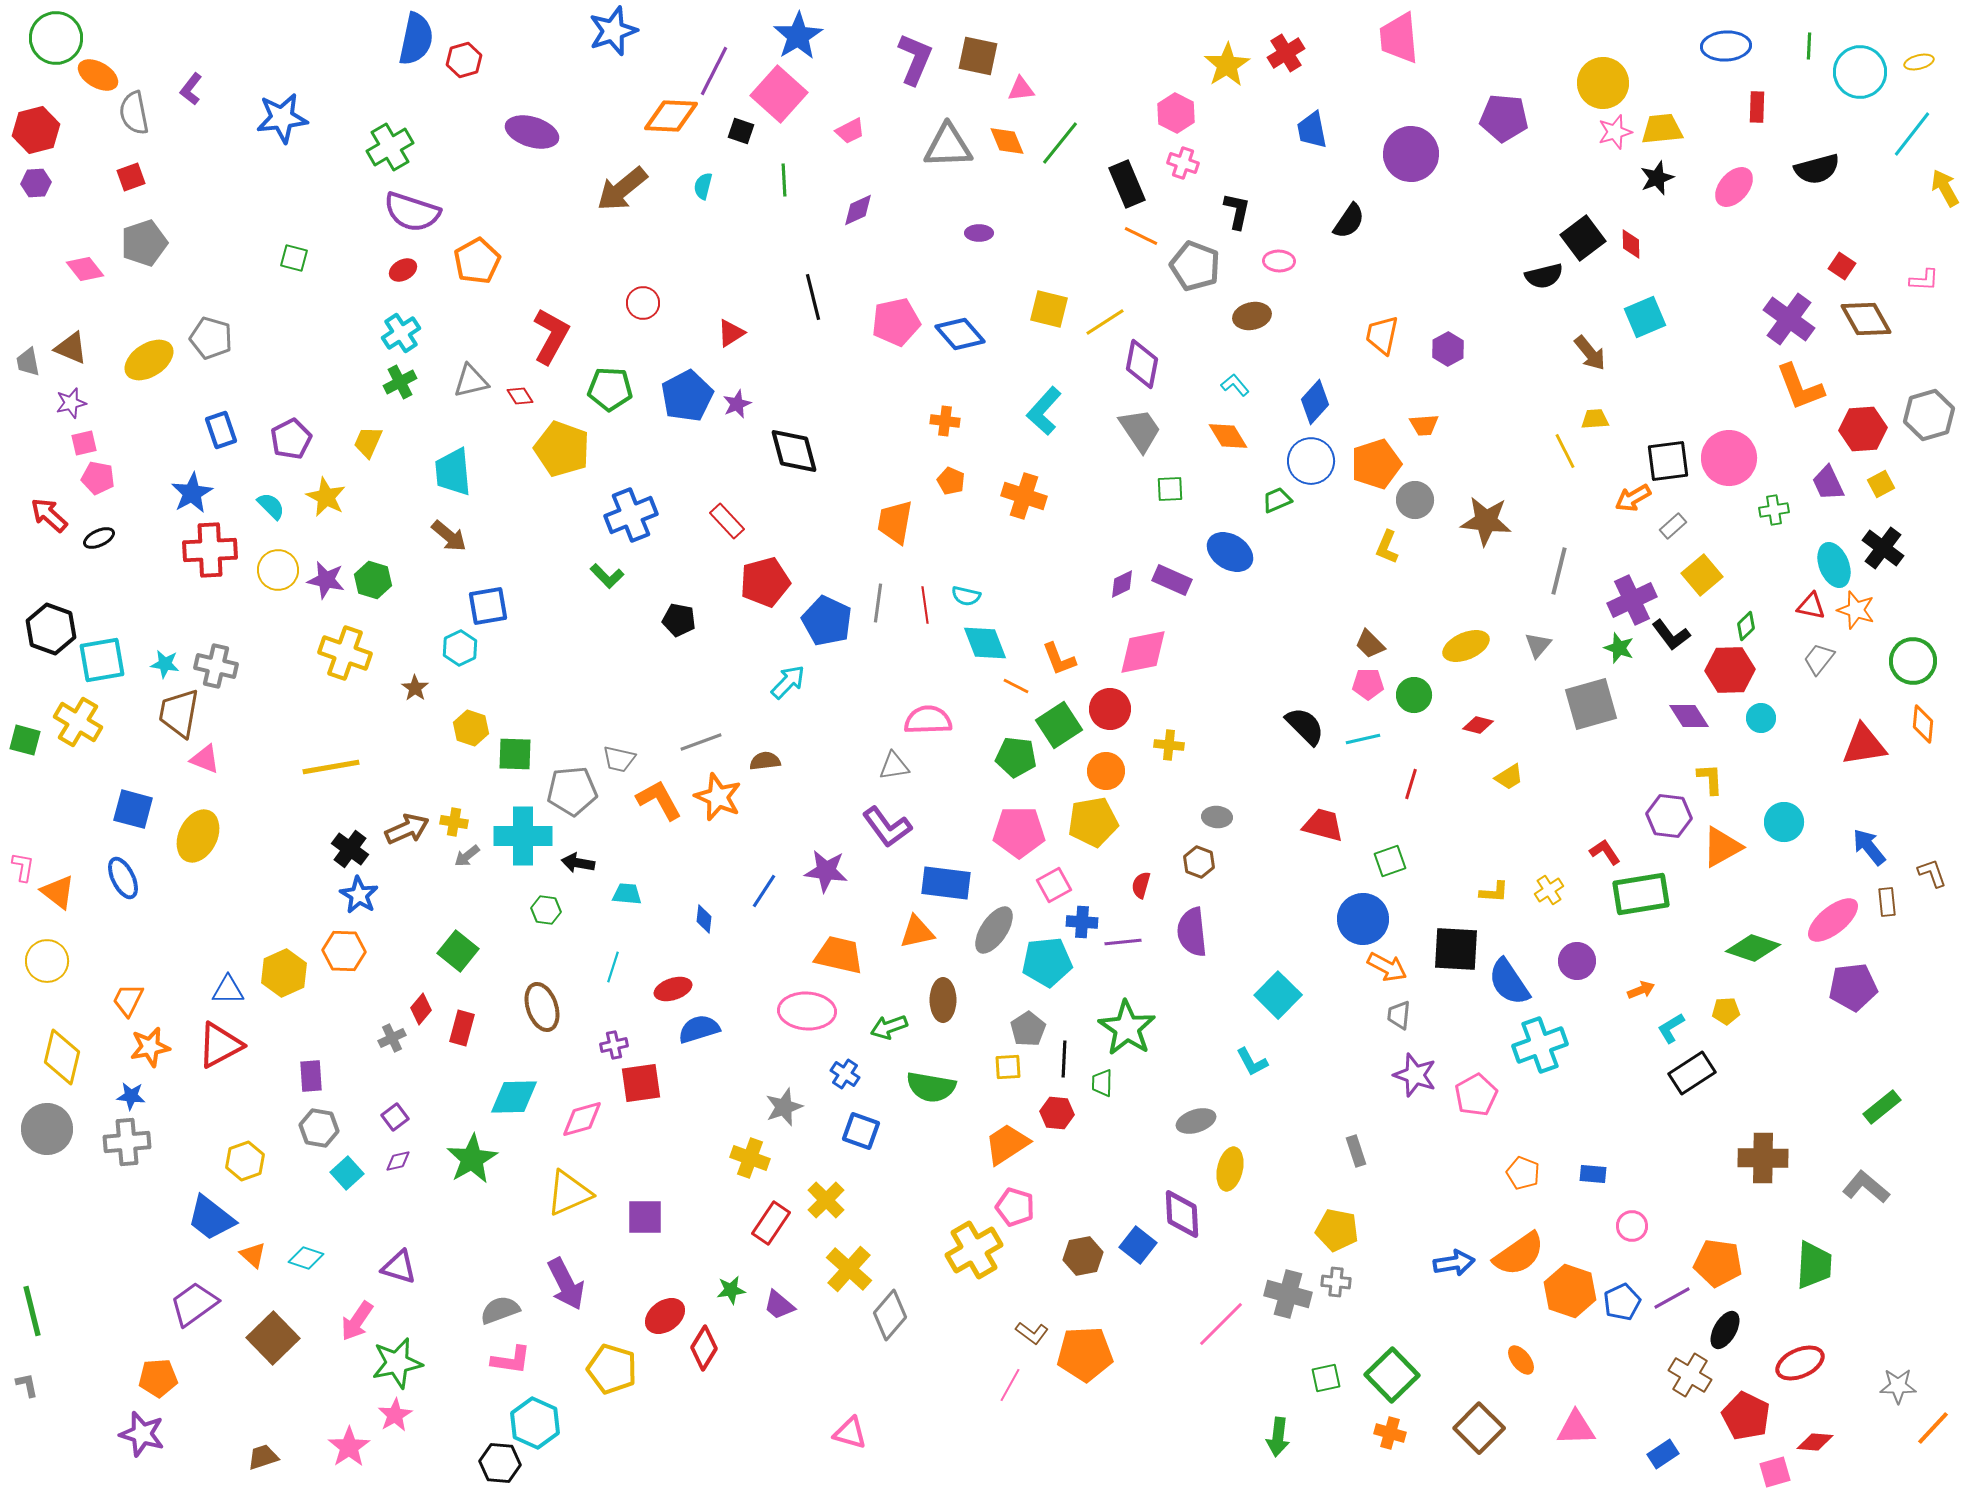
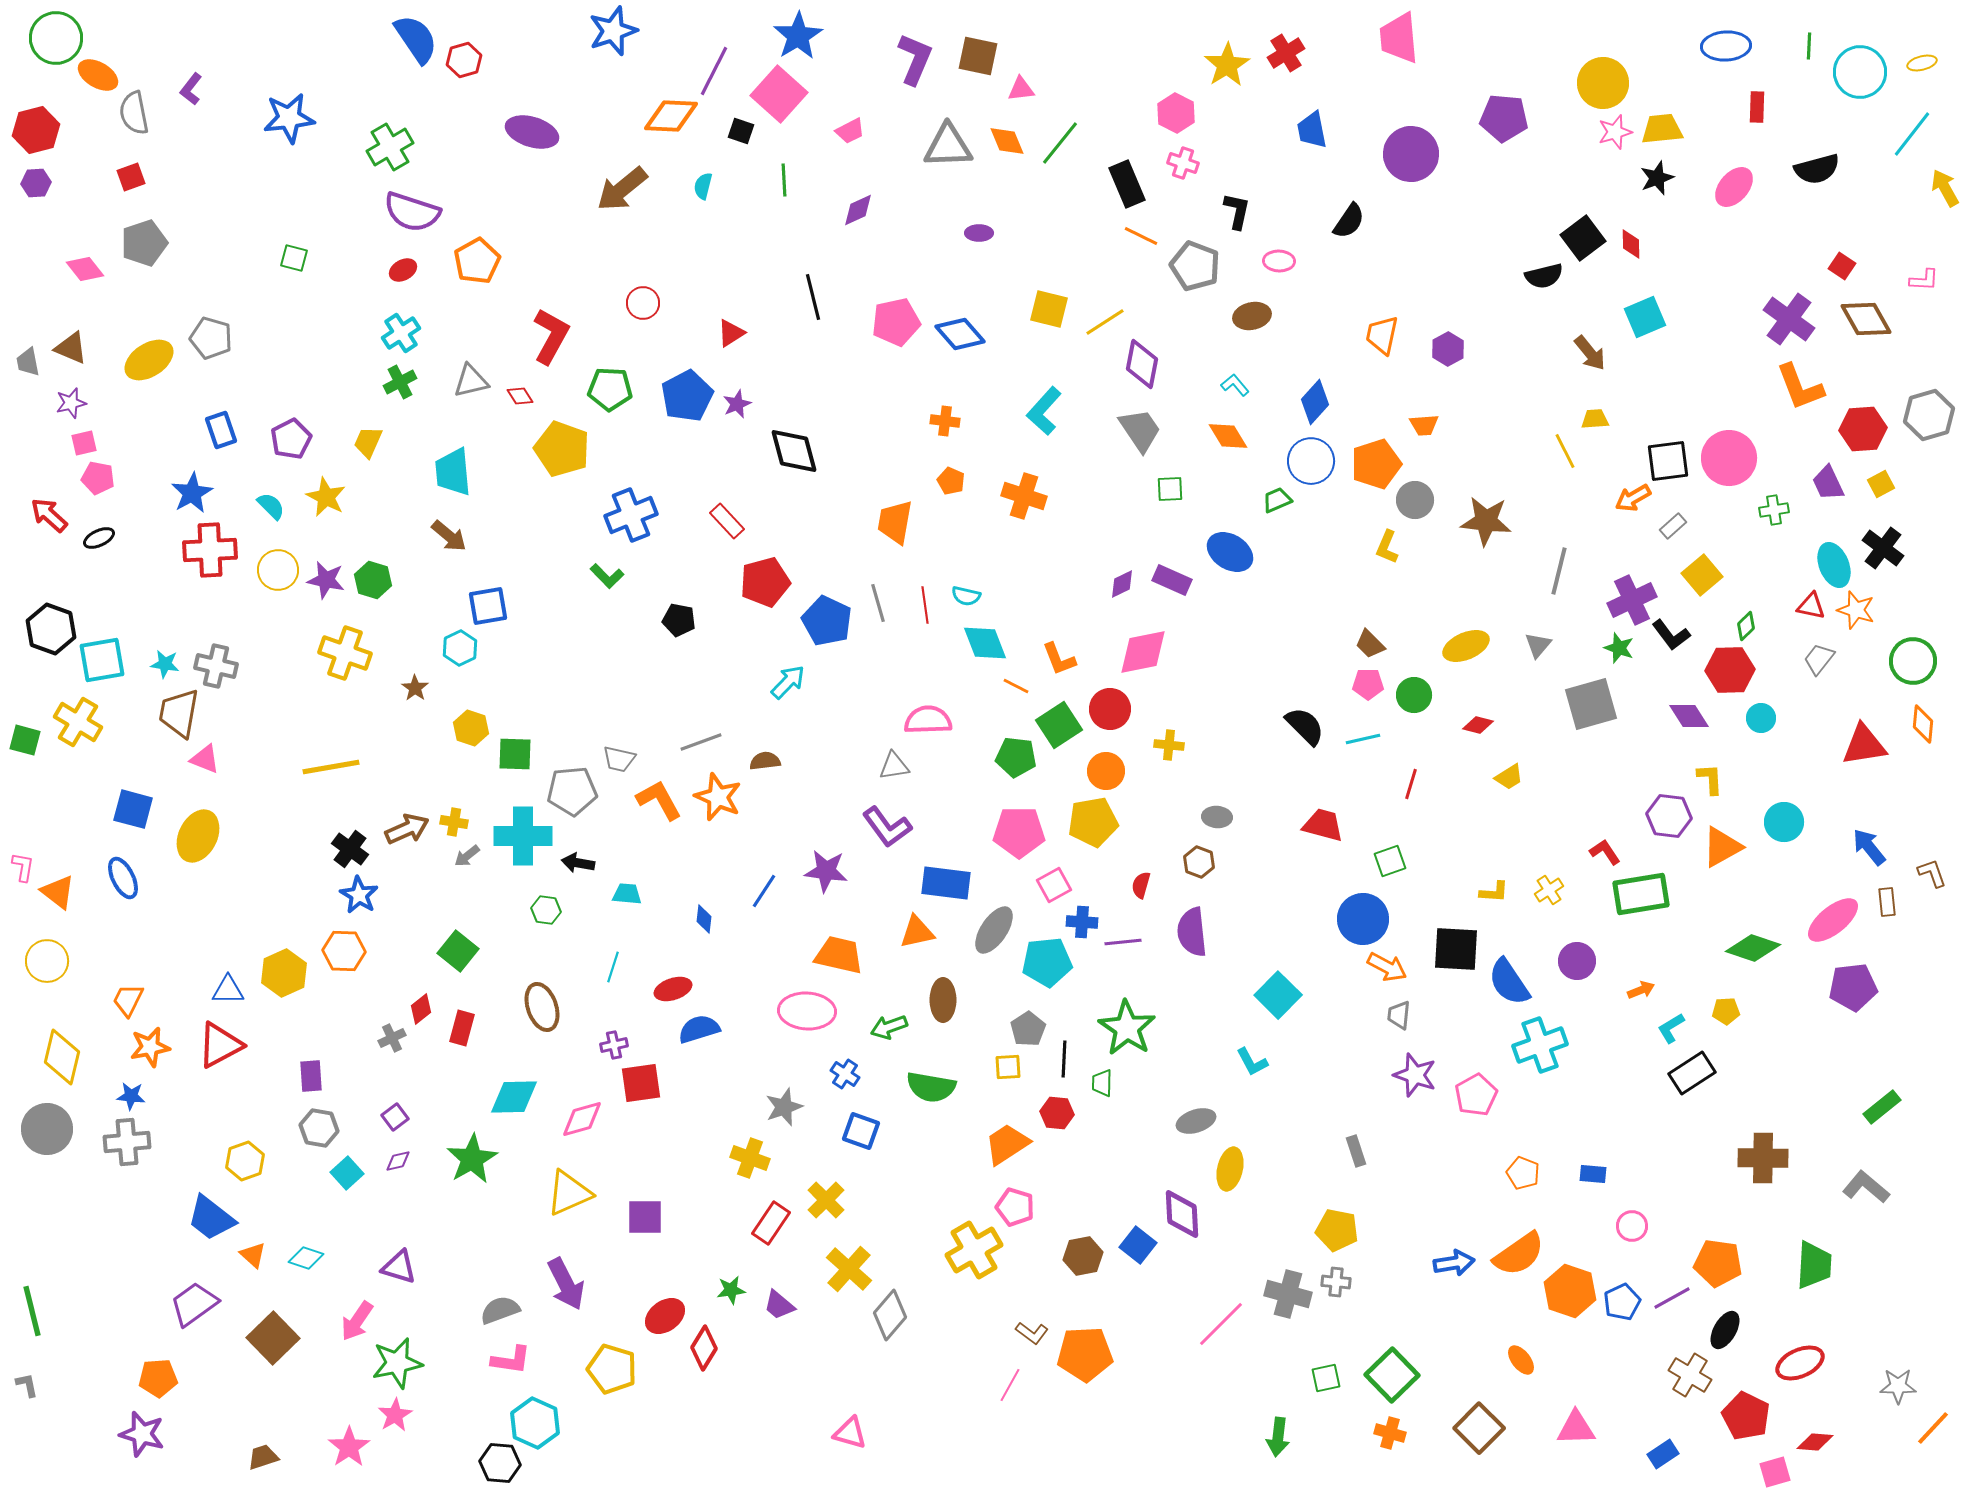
blue semicircle at (416, 39): rotated 46 degrees counterclockwise
yellow ellipse at (1919, 62): moved 3 px right, 1 px down
blue star at (282, 118): moved 7 px right
gray line at (878, 603): rotated 24 degrees counterclockwise
red diamond at (421, 1009): rotated 12 degrees clockwise
